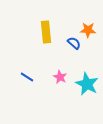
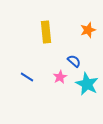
orange star: rotated 21 degrees counterclockwise
blue semicircle: moved 18 px down
pink star: rotated 16 degrees clockwise
